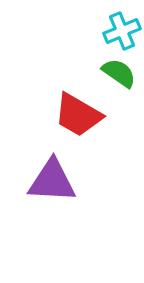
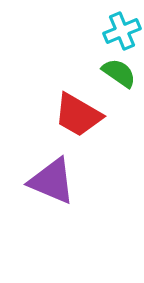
purple triangle: rotated 20 degrees clockwise
